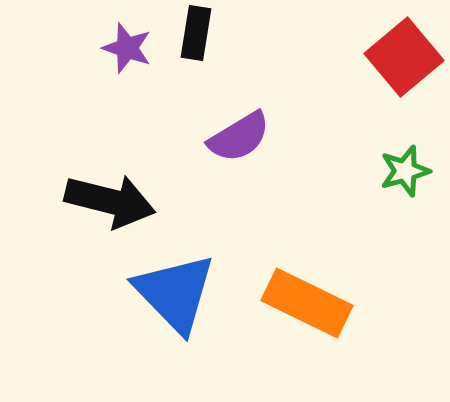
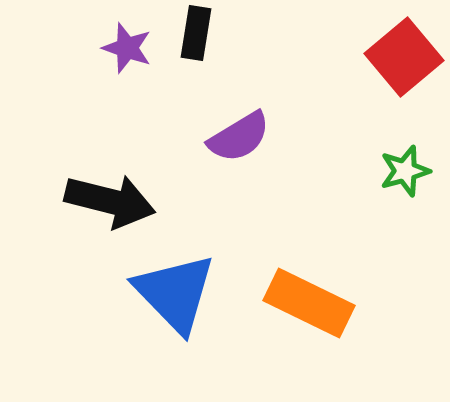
orange rectangle: moved 2 px right
